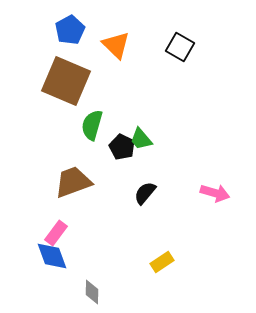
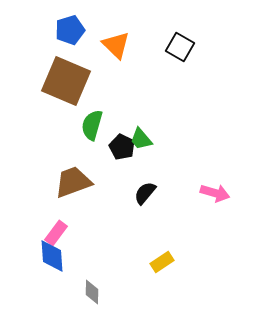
blue pentagon: rotated 12 degrees clockwise
blue diamond: rotated 16 degrees clockwise
